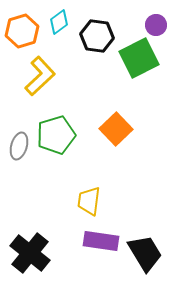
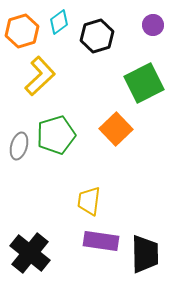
purple circle: moved 3 px left
black hexagon: rotated 24 degrees counterclockwise
green square: moved 5 px right, 25 px down
black trapezoid: moved 1 px down; rotated 30 degrees clockwise
